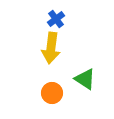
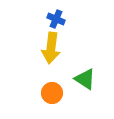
blue cross: rotated 30 degrees counterclockwise
